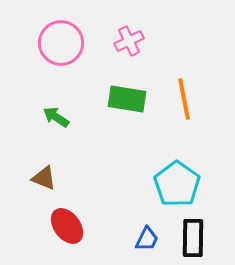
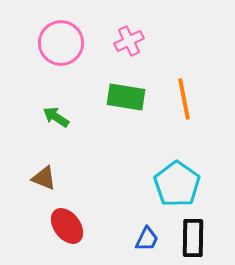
green rectangle: moved 1 px left, 2 px up
